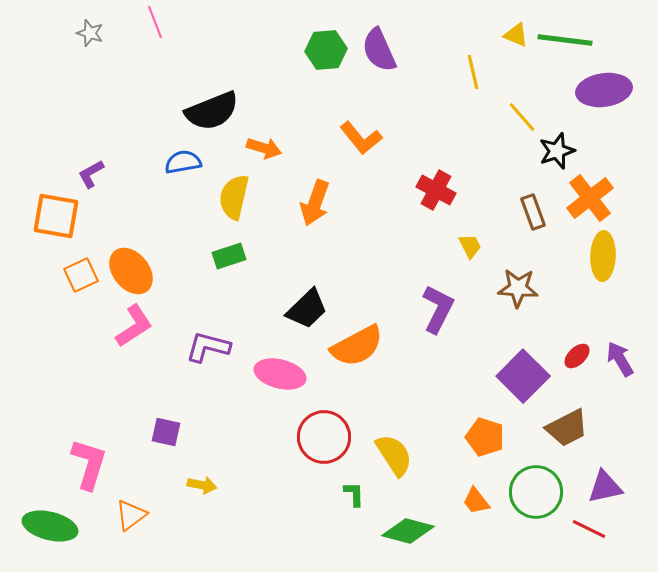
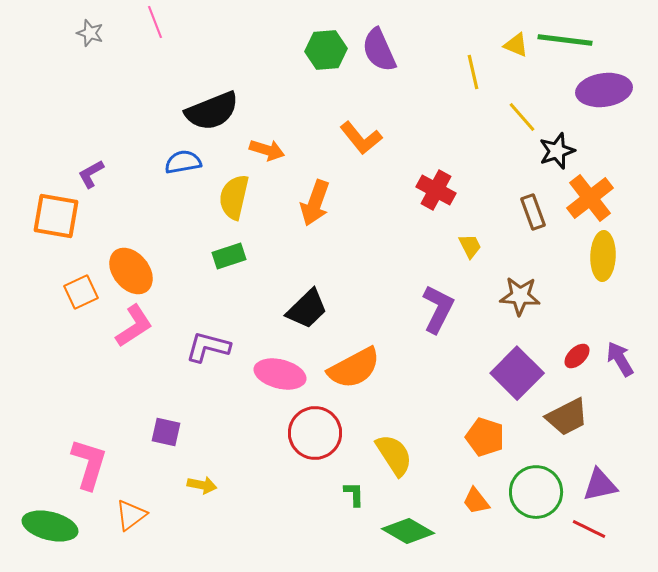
yellow triangle at (516, 35): moved 10 px down
orange arrow at (264, 148): moved 3 px right, 2 px down
orange square at (81, 275): moved 17 px down
brown star at (518, 288): moved 2 px right, 8 px down
orange semicircle at (357, 346): moved 3 px left, 22 px down
purple square at (523, 376): moved 6 px left, 3 px up
brown trapezoid at (567, 428): moved 11 px up
red circle at (324, 437): moved 9 px left, 4 px up
purple triangle at (605, 487): moved 5 px left, 2 px up
green diamond at (408, 531): rotated 15 degrees clockwise
